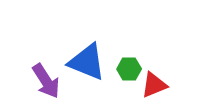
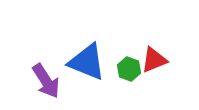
green hexagon: rotated 20 degrees clockwise
red triangle: moved 25 px up
